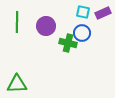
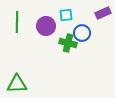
cyan square: moved 17 px left, 3 px down; rotated 16 degrees counterclockwise
